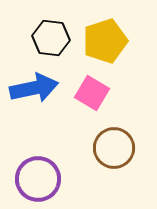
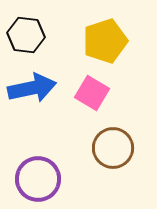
black hexagon: moved 25 px left, 3 px up
blue arrow: moved 2 px left
brown circle: moved 1 px left
